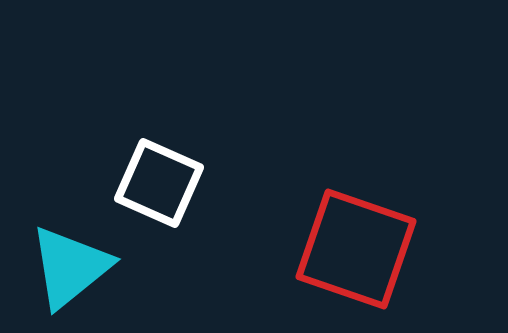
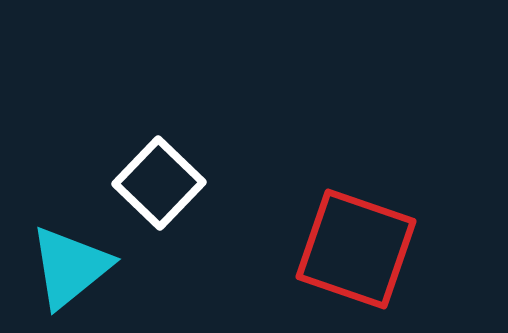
white square: rotated 20 degrees clockwise
